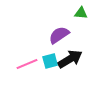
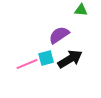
green triangle: moved 3 px up
cyan square: moved 4 px left, 3 px up
